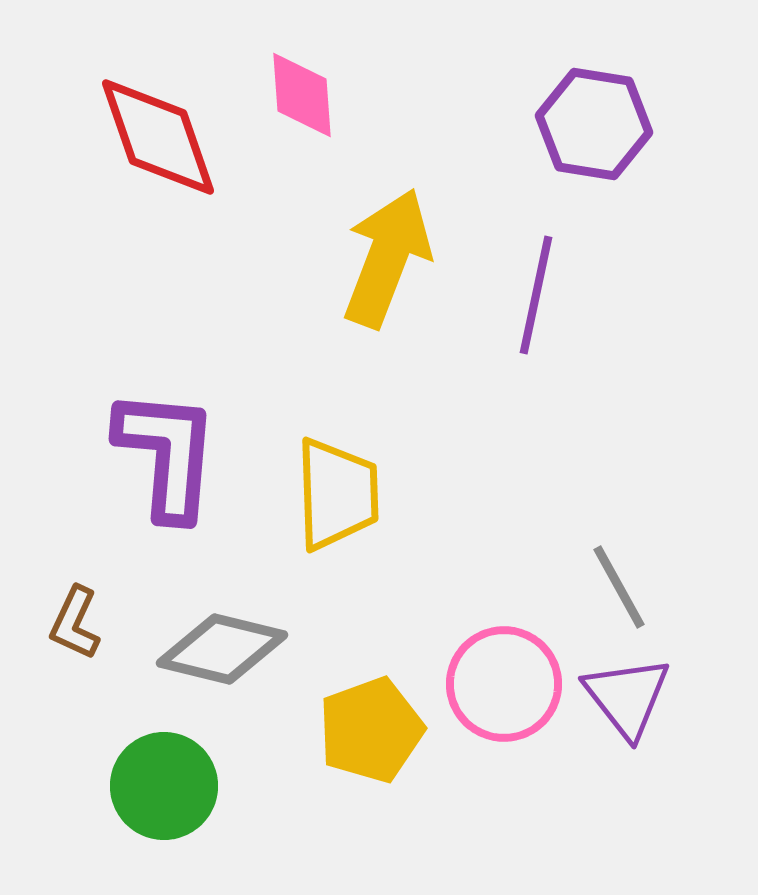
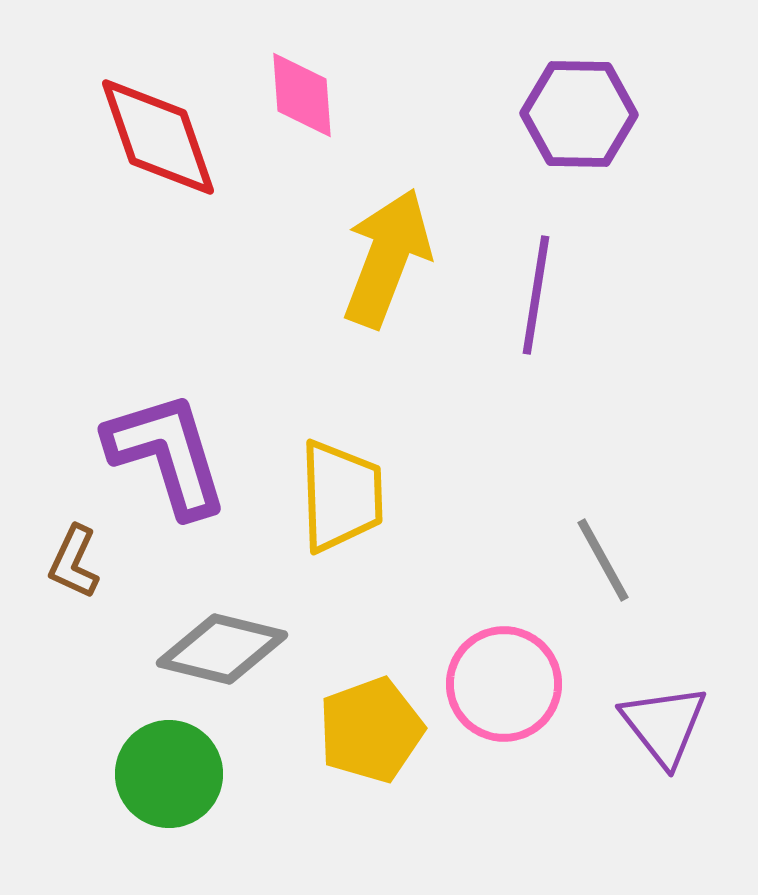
purple hexagon: moved 15 px left, 10 px up; rotated 8 degrees counterclockwise
purple line: rotated 3 degrees counterclockwise
purple L-shape: rotated 22 degrees counterclockwise
yellow trapezoid: moved 4 px right, 2 px down
gray line: moved 16 px left, 27 px up
brown L-shape: moved 1 px left, 61 px up
purple triangle: moved 37 px right, 28 px down
green circle: moved 5 px right, 12 px up
